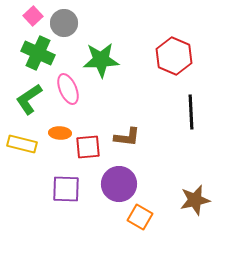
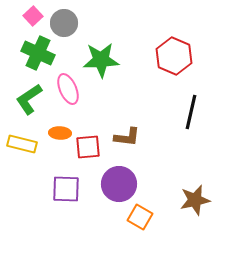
black line: rotated 16 degrees clockwise
